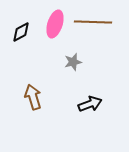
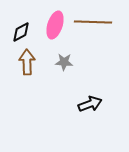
pink ellipse: moved 1 px down
gray star: moved 9 px left; rotated 18 degrees clockwise
brown arrow: moved 6 px left, 35 px up; rotated 15 degrees clockwise
